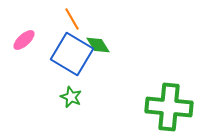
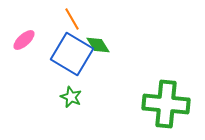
green cross: moved 3 px left, 3 px up
